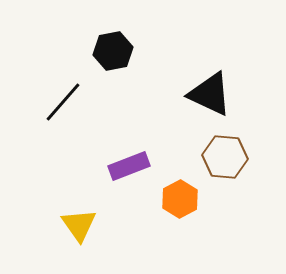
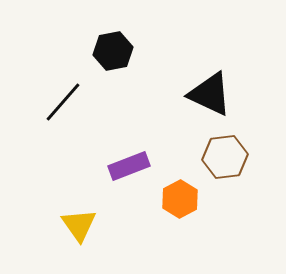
brown hexagon: rotated 12 degrees counterclockwise
